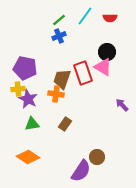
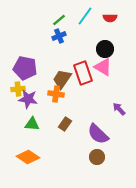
black circle: moved 2 px left, 3 px up
brown trapezoid: rotated 15 degrees clockwise
purple star: rotated 18 degrees counterclockwise
purple arrow: moved 3 px left, 4 px down
green triangle: rotated 14 degrees clockwise
purple semicircle: moved 17 px right, 37 px up; rotated 100 degrees clockwise
